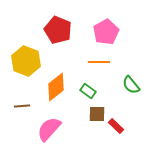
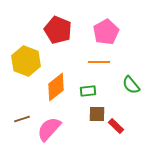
green rectangle: rotated 42 degrees counterclockwise
brown line: moved 13 px down; rotated 14 degrees counterclockwise
